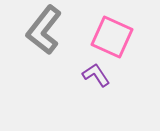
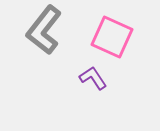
purple L-shape: moved 3 px left, 3 px down
